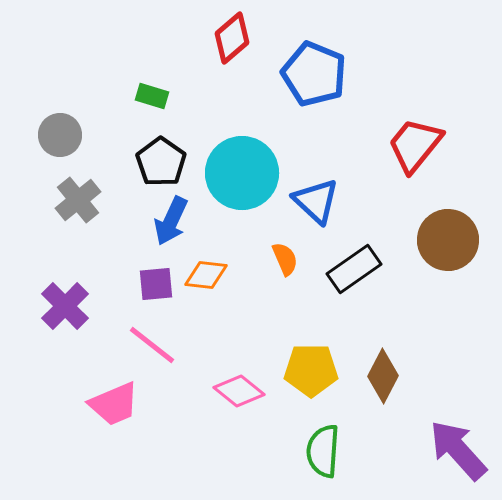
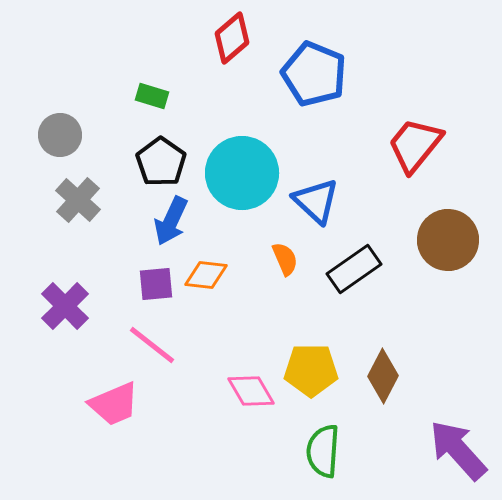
gray cross: rotated 9 degrees counterclockwise
pink diamond: moved 12 px right; rotated 21 degrees clockwise
